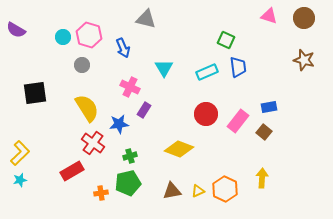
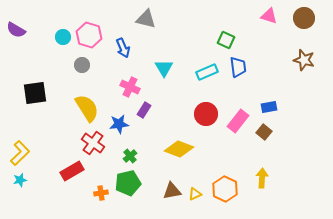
green cross: rotated 24 degrees counterclockwise
yellow triangle: moved 3 px left, 3 px down
